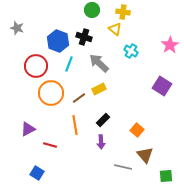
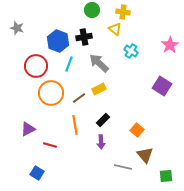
black cross: rotated 28 degrees counterclockwise
